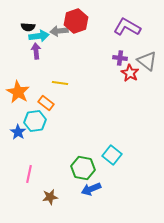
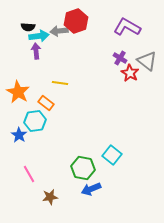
purple cross: rotated 24 degrees clockwise
blue star: moved 1 px right, 3 px down
pink line: rotated 42 degrees counterclockwise
